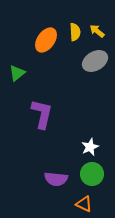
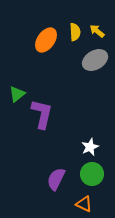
gray ellipse: moved 1 px up
green triangle: moved 21 px down
purple semicircle: rotated 110 degrees clockwise
